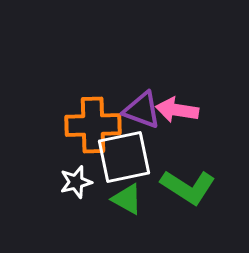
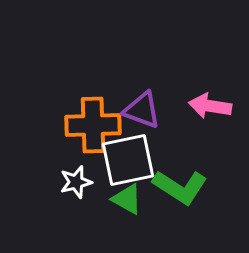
pink arrow: moved 33 px right, 4 px up
white square: moved 4 px right, 3 px down
green L-shape: moved 8 px left
